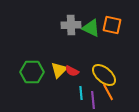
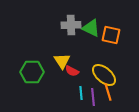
orange square: moved 1 px left, 10 px down
yellow triangle: moved 3 px right, 9 px up; rotated 18 degrees counterclockwise
orange line: rotated 12 degrees clockwise
purple line: moved 3 px up
